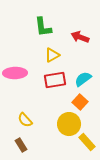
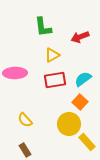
red arrow: rotated 42 degrees counterclockwise
brown rectangle: moved 4 px right, 5 px down
